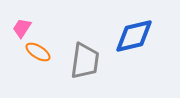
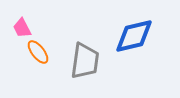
pink trapezoid: rotated 60 degrees counterclockwise
orange ellipse: rotated 20 degrees clockwise
